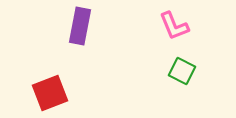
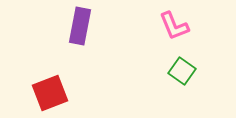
green square: rotated 8 degrees clockwise
